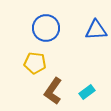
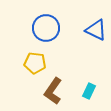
blue triangle: rotated 30 degrees clockwise
cyan rectangle: moved 2 px right, 1 px up; rotated 28 degrees counterclockwise
